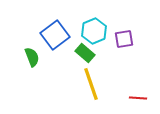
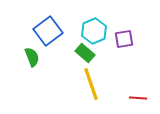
blue square: moved 7 px left, 4 px up
